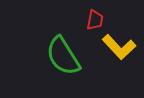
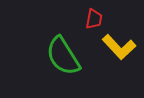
red trapezoid: moved 1 px left, 1 px up
